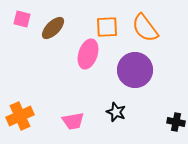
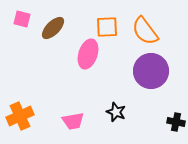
orange semicircle: moved 3 px down
purple circle: moved 16 px right, 1 px down
